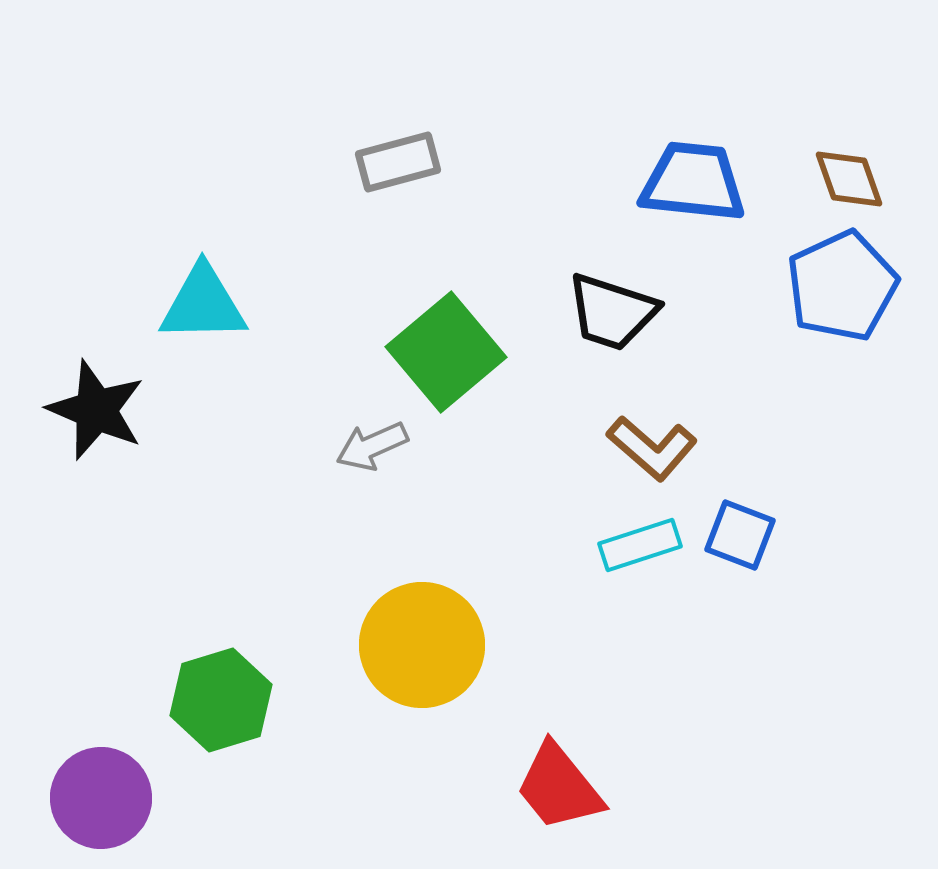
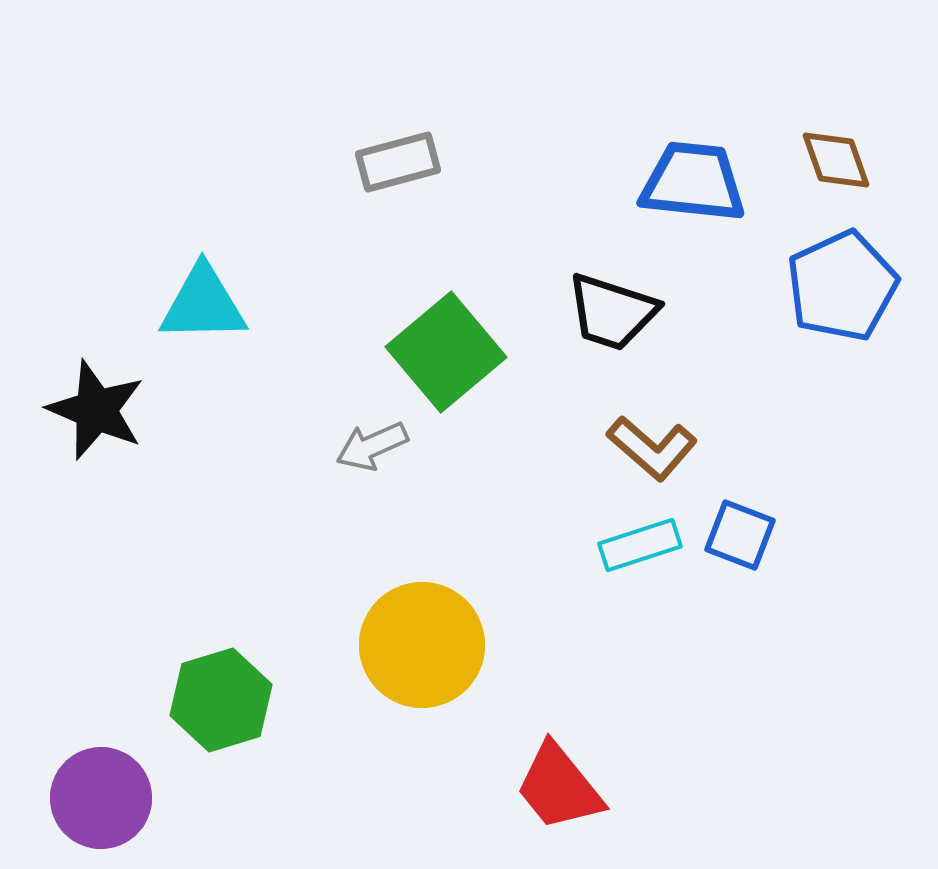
brown diamond: moved 13 px left, 19 px up
